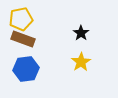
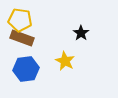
yellow pentagon: moved 1 px left, 1 px down; rotated 20 degrees clockwise
brown rectangle: moved 1 px left, 1 px up
yellow star: moved 16 px left, 1 px up; rotated 12 degrees counterclockwise
